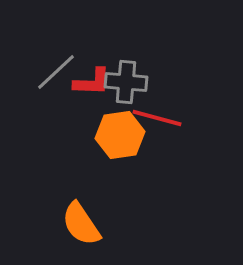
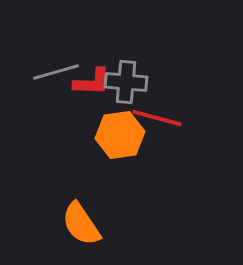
gray line: rotated 27 degrees clockwise
